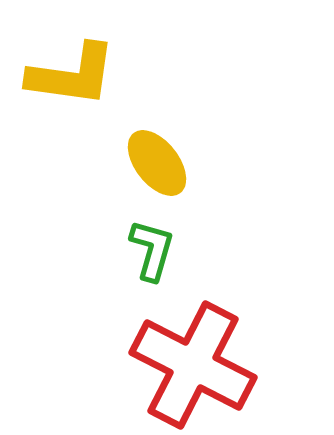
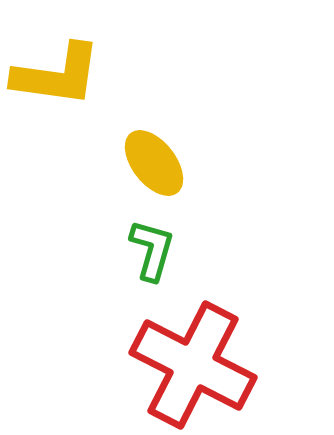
yellow L-shape: moved 15 px left
yellow ellipse: moved 3 px left
